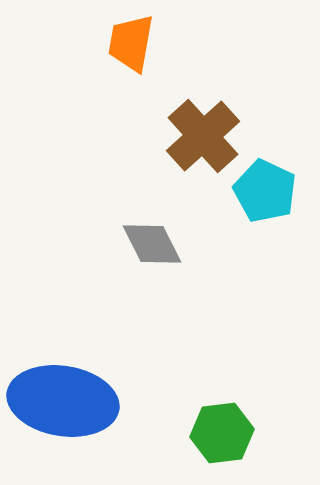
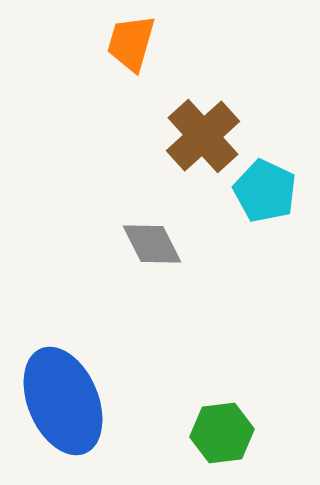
orange trapezoid: rotated 6 degrees clockwise
blue ellipse: rotated 58 degrees clockwise
